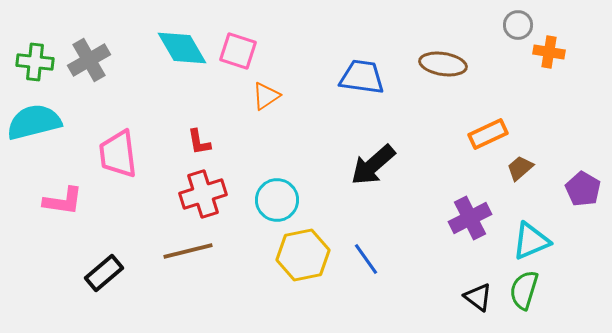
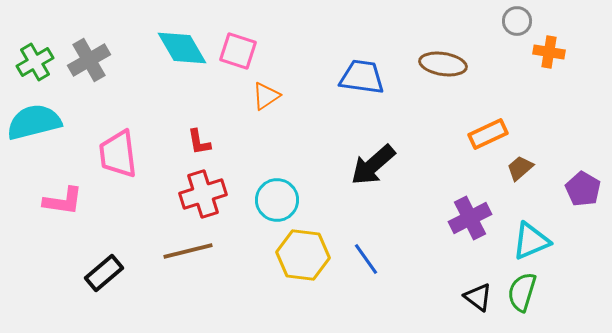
gray circle: moved 1 px left, 4 px up
green cross: rotated 36 degrees counterclockwise
yellow hexagon: rotated 18 degrees clockwise
green semicircle: moved 2 px left, 2 px down
